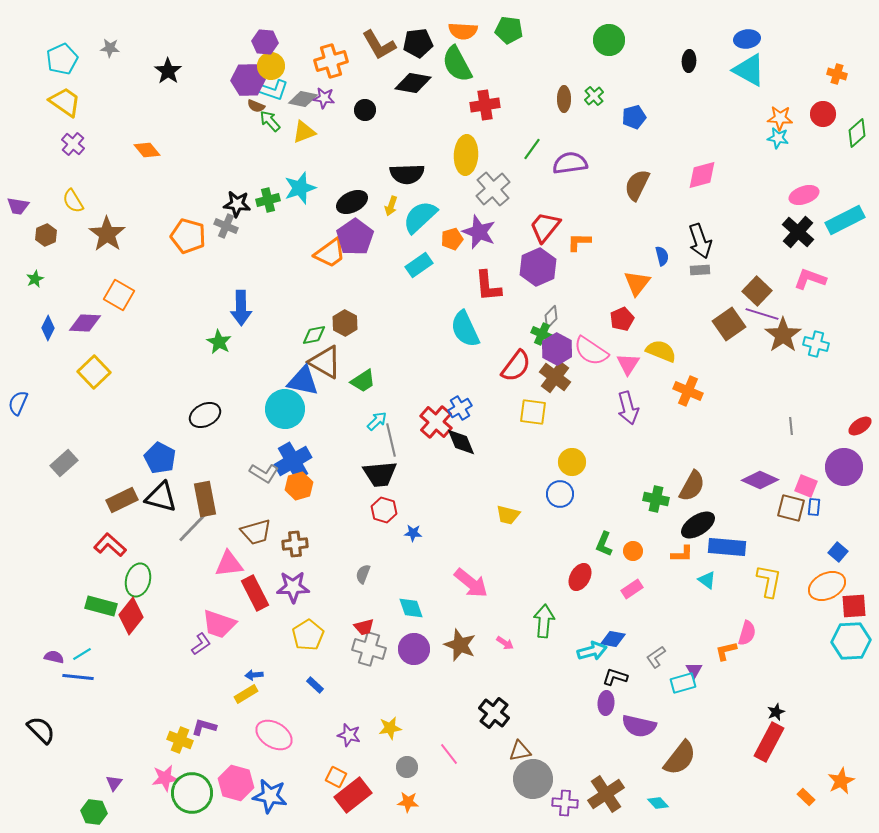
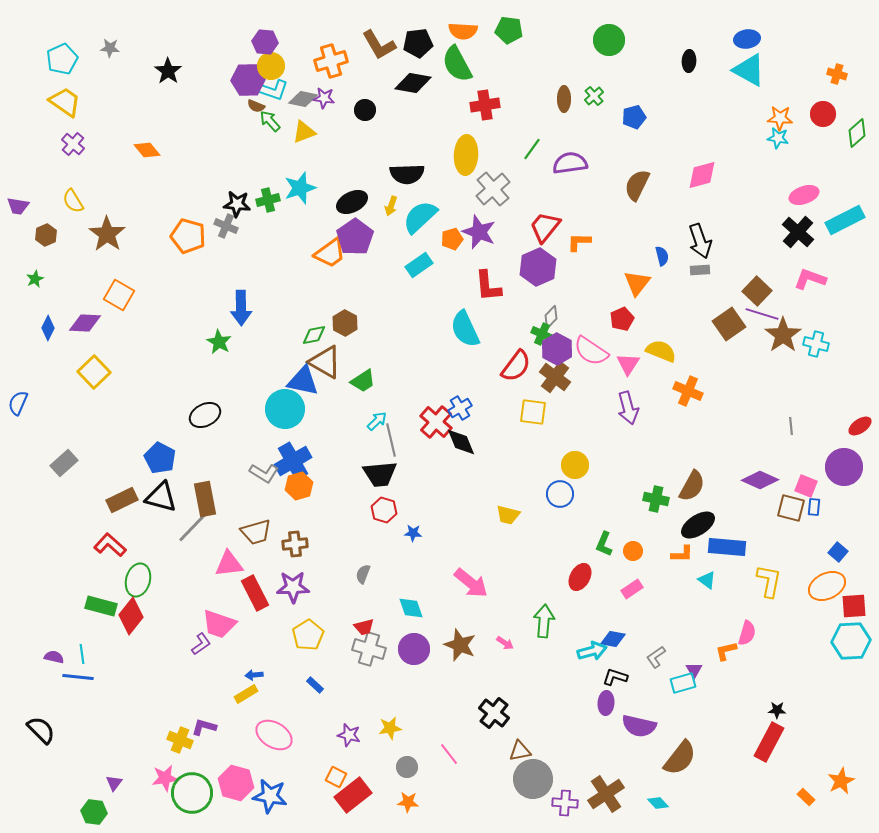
yellow circle at (572, 462): moved 3 px right, 3 px down
cyan line at (82, 654): rotated 66 degrees counterclockwise
black star at (776, 712): moved 1 px right, 2 px up; rotated 24 degrees clockwise
